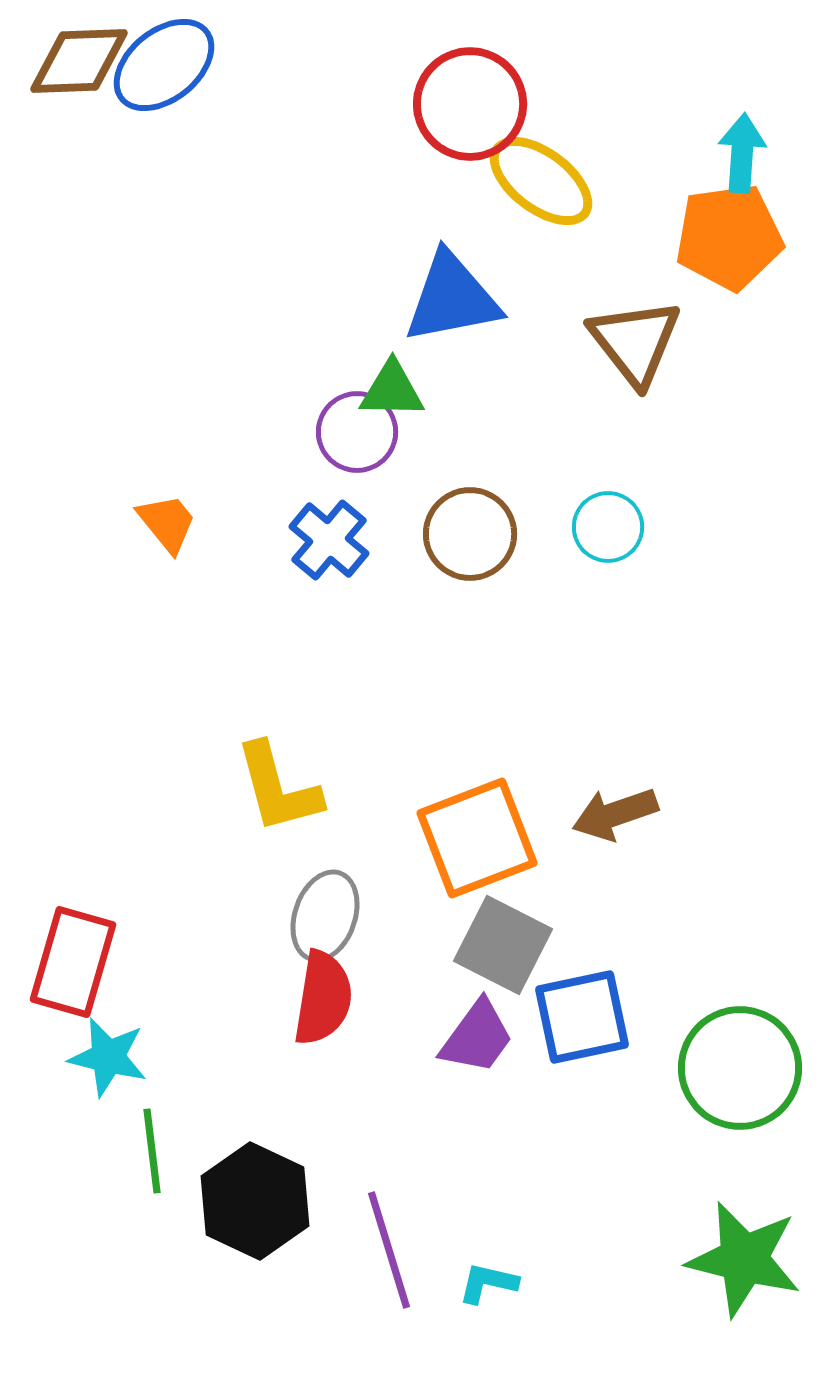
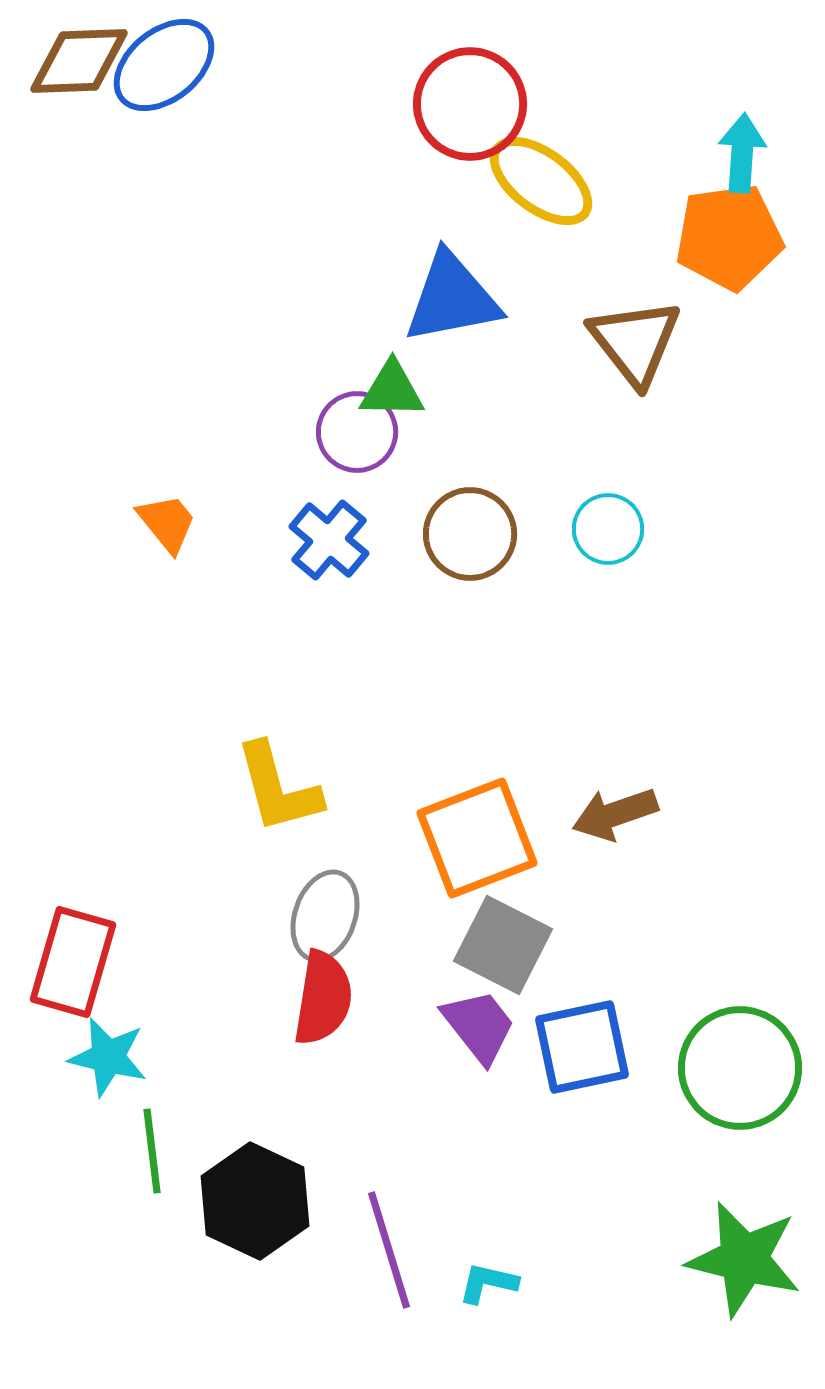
cyan circle: moved 2 px down
blue square: moved 30 px down
purple trapezoid: moved 2 px right, 11 px up; rotated 74 degrees counterclockwise
